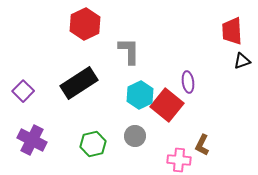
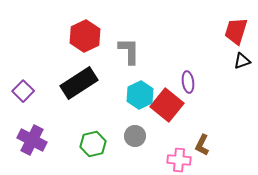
red hexagon: moved 12 px down
red trapezoid: moved 4 px right; rotated 20 degrees clockwise
